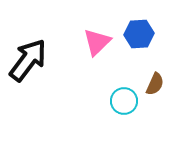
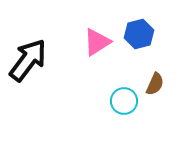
blue hexagon: rotated 12 degrees counterclockwise
pink triangle: rotated 12 degrees clockwise
